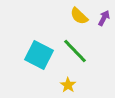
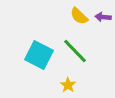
purple arrow: moved 1 px left, 1 px up; rotated 112 degrees counterclockwise
